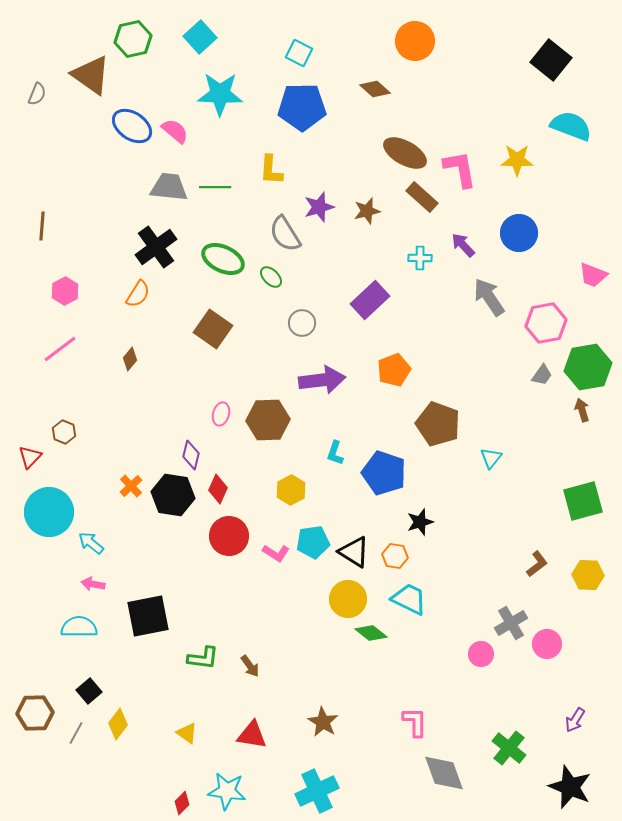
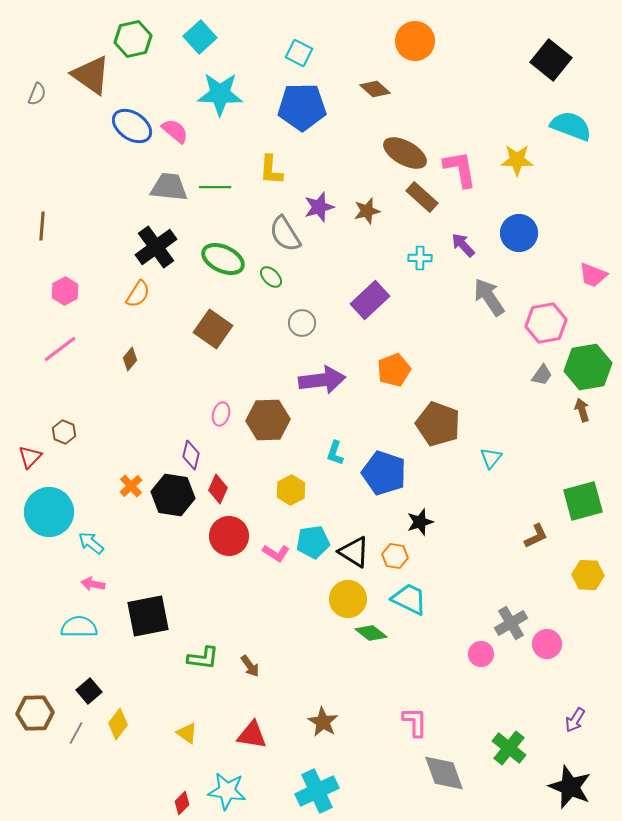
brown L-shape at (537, 564): moved 1 px left, 28 px up; rotated 12 degrees clockwise
